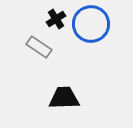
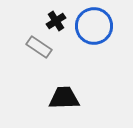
black cross: moved 2 px down
blue circle: moved 3 px right, 2 px down
